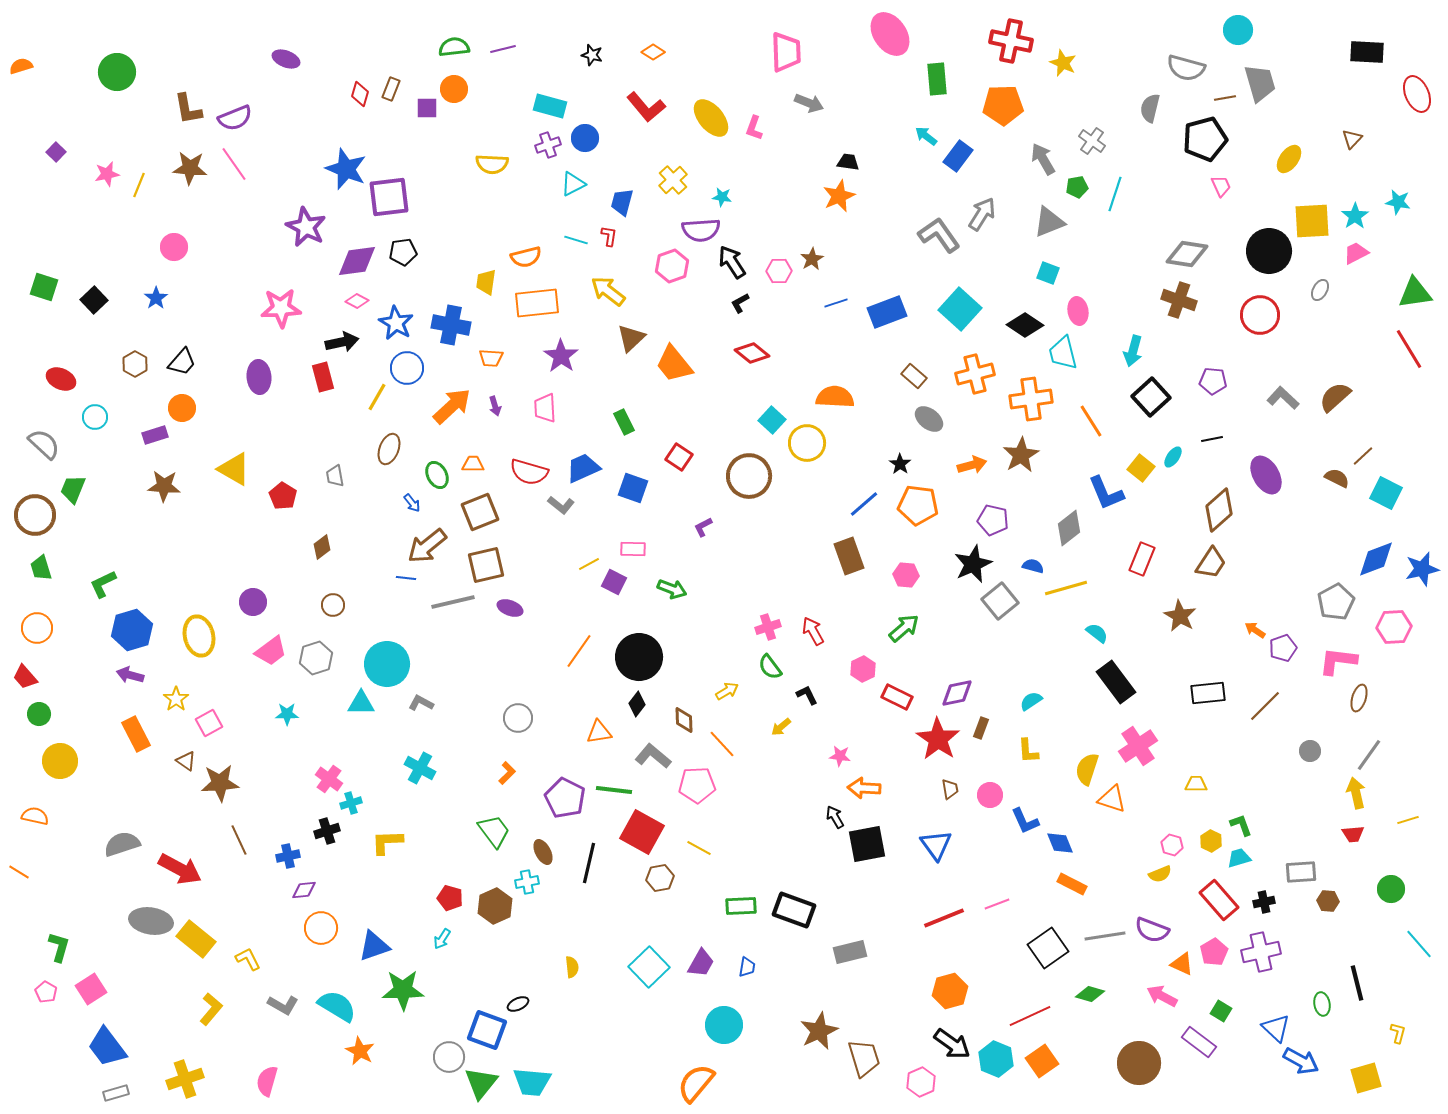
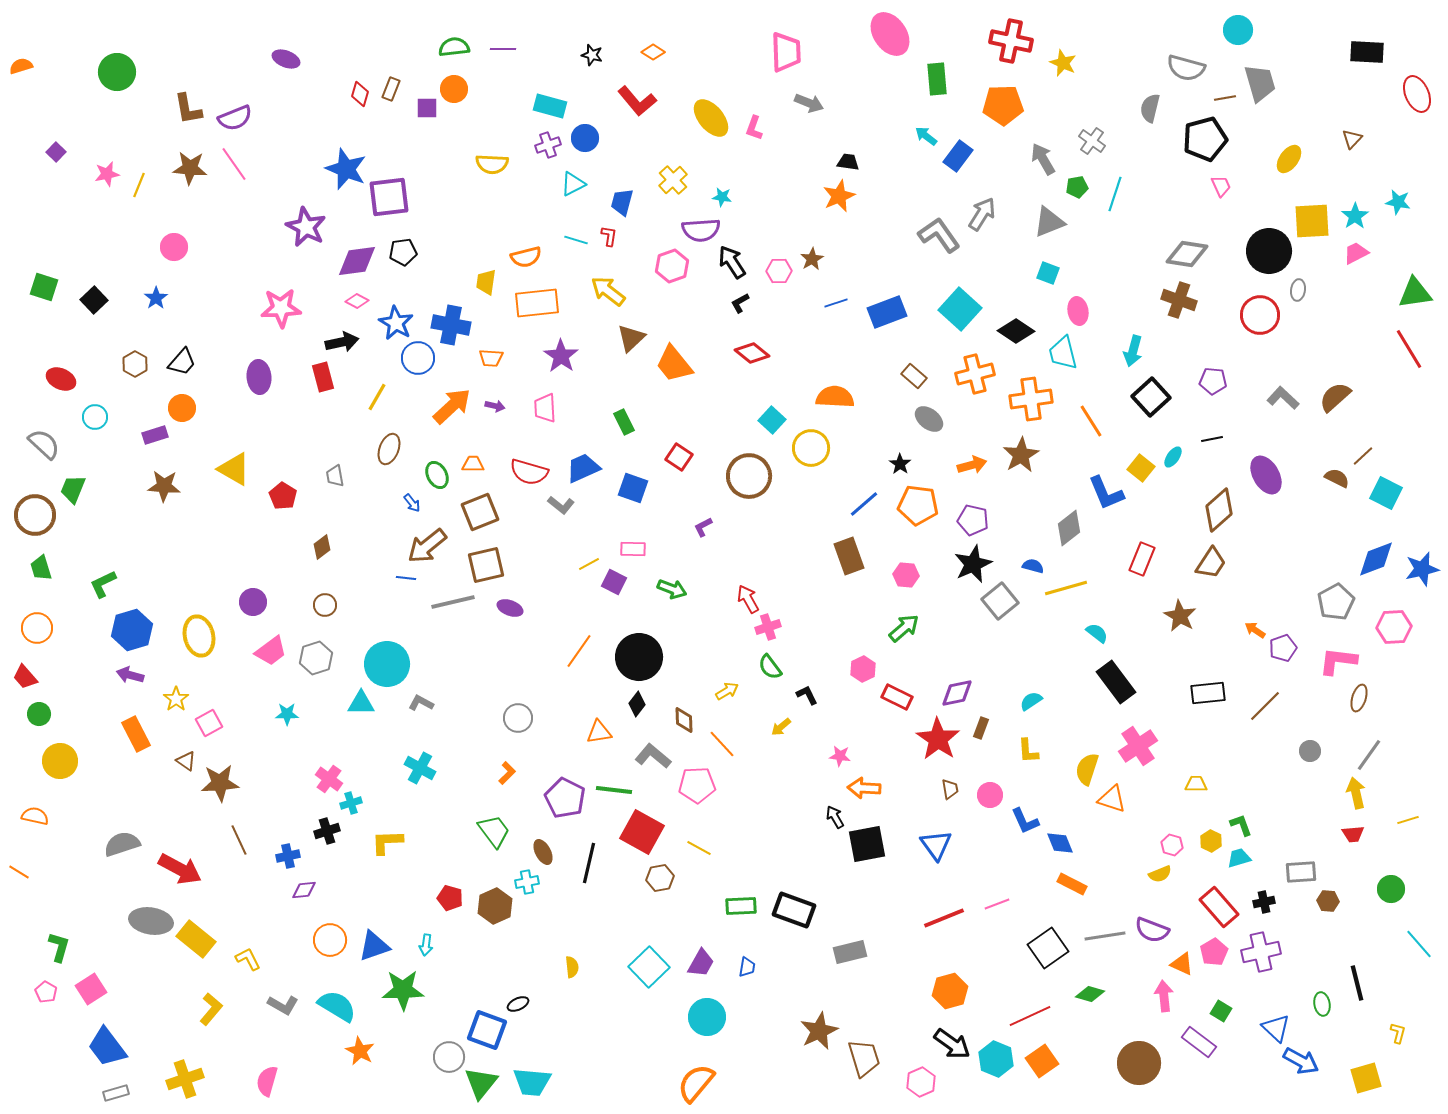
purple line at (503, 49): rotated 15 degrees clockwise
red L-shape at (646, 107): moved 9 px left, 6 px up
gray ellipse at (1320, 290): moved 22 px left; rotated 20 degrees counterclockwise
black diamond at (1025, 325): moved 9 px left, 6 px down
blue circle at (407, 368): moved 11 px right, 10 px up
purple arrow at (495, 406): rotated 60 degrees counterclockwise
yellow circle at (807, 443): moved 4 px right, 5 px down
purple pentagon at (993, 520): moved 20 px left
brown circle at (333, 605): moved 8 px left
red arrow at (813, 631): moved 65 px left, 32 px up
red rectangle at (1219, 900): moved 7 px down
orange circle at (321, 928): moved 9 px right, 12 px down
cyan arrow at (442, 939): moved 16 px left, 6 px down; rotated 25 degrees counterclockwise
pink arrow at (1162, 996): moved 2 px right; rotated 56 degrees clockwise
cyan circle at (724, 1025): moved 17 px left, 8 px up
